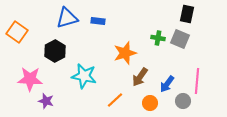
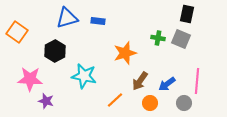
gray square: moved 1 px right
brown arrow: moved 4 px down
blue arrow: rotated 18 degrees clockwise
gray circle: moved 1 px right, 2 px down
